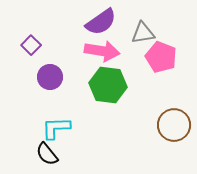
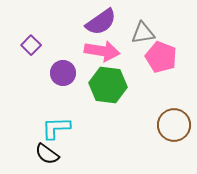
purple circle: moved 13 px right, 4 px up
black semicircle: rotated 15 degrees counterclockwise
